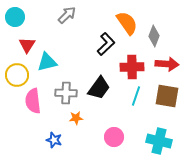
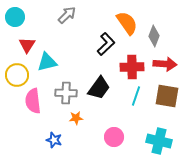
red arrow: moved 2 px left
